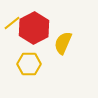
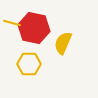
yellow line: rotated 54 degrees clockwise
red hexagon: rotated 20 degrees counterclockwise
